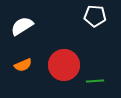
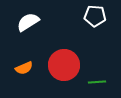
white semicircle: moved 6 px right, 4 px up
orange semicircle: moved 1 px right, 3 px down
green line: moved 2 px right, 1 px down
